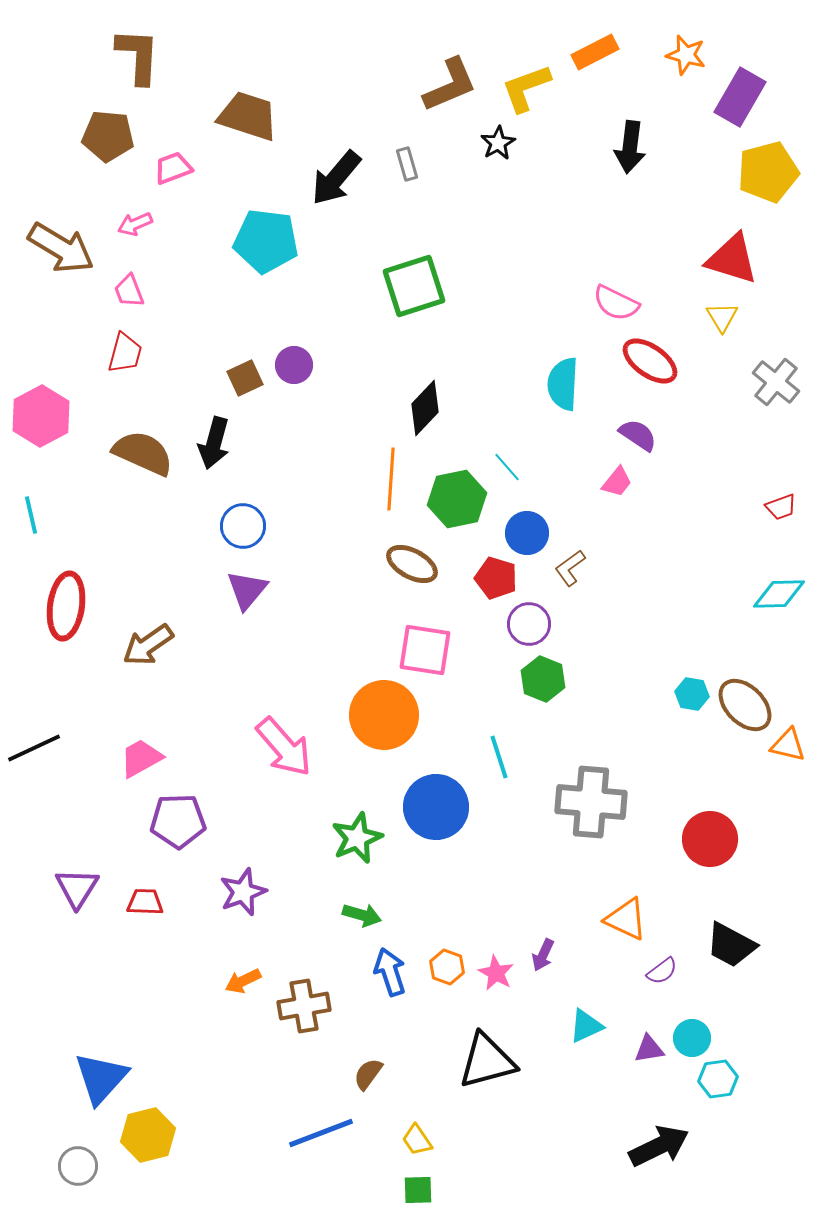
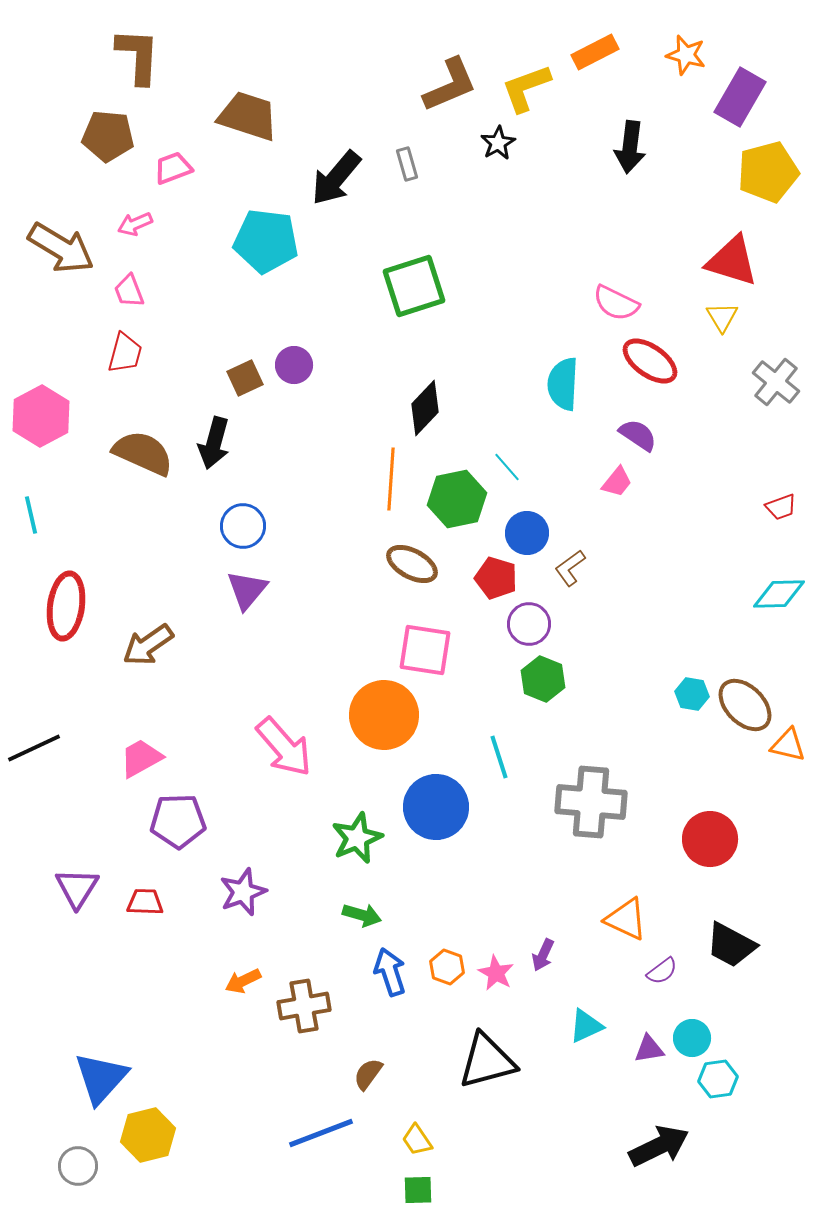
red triangle at (732, 259): moved 2 px down
